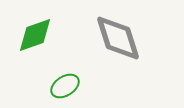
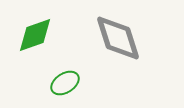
green ellipse: moved 3 px up
